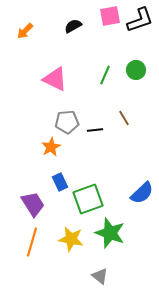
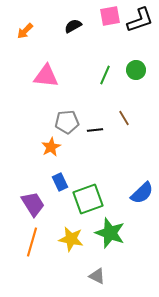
pink triangle: moved 9 px left, 3 px up; rotated 20 degrees counterclockwise
gray triangle: moved 3 px left; rotated 12 degrees counterclockwise
